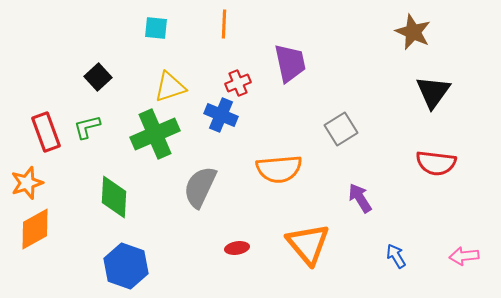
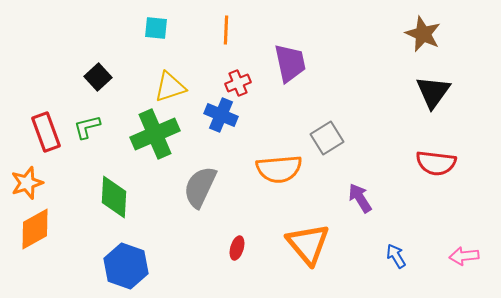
orange line: moved 2 px right, 6 px down
brown star: moved 10 px right, 2 px down
gray square: moved 14 px left, 9 px down
red ellipse: rotated 65 degrees counterclockwise
